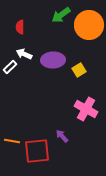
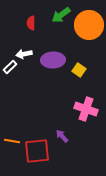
red semicircle: moved 11 px right, 4 px up
white arrow: rotated 35 degrees counterclockwise
yellow square: rotated 24 degrees counterclockwise
pink cross: rotated 10 degrees counterclockwise
